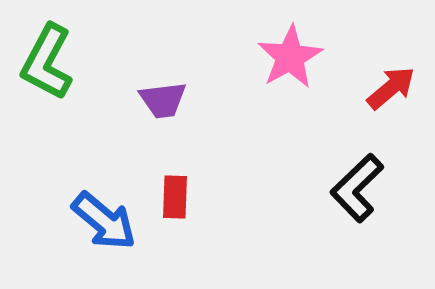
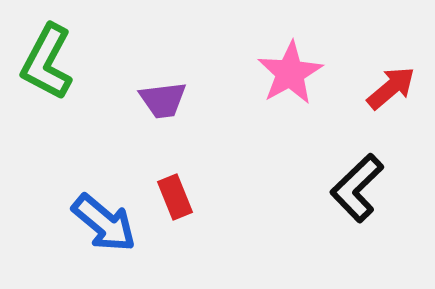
pink star: moved 16 px down
red rectangle: rotated 24 degrees counterclockwise
blue arrow: moved 2 px down
